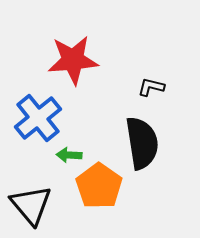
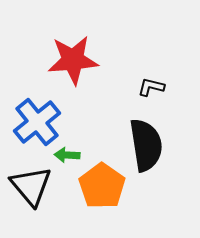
blue cross: moved 1 px left, 4 px down
black semicircle: moved 4 px right, 2 px down
green arrow: moved 2 px left
orange pentagon: moved 3 px right
black triangle: moved 19 px up
